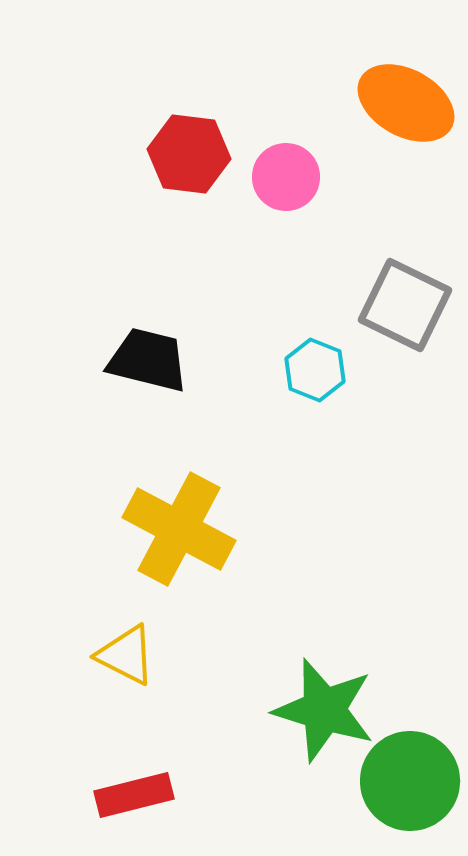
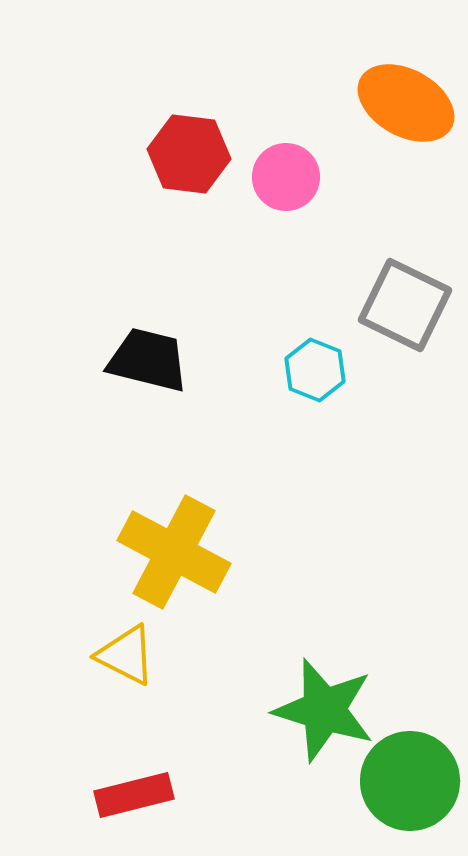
yellow cross: moved 5 px left, 23 px down
